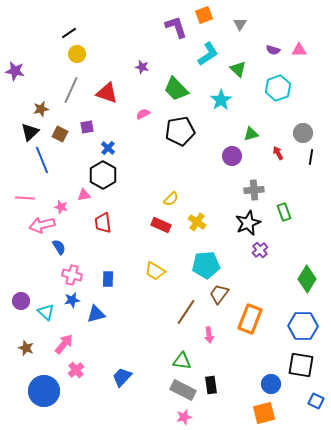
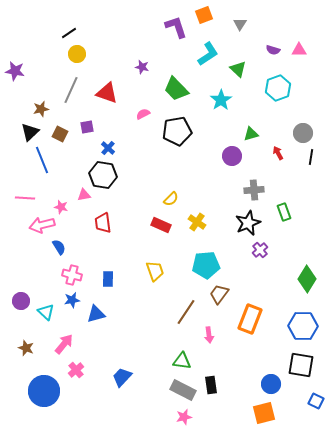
black pentagon at (180, 131): moved 3 px left
black hexagon at (103, 175): rotated 20 degrees counterclockwise
yellow trapezoid at (155, 271): rotated 140 degrees counterclockwise
